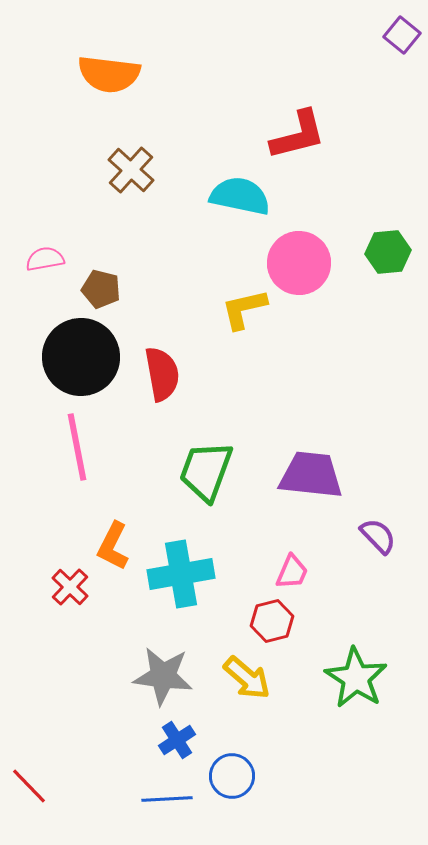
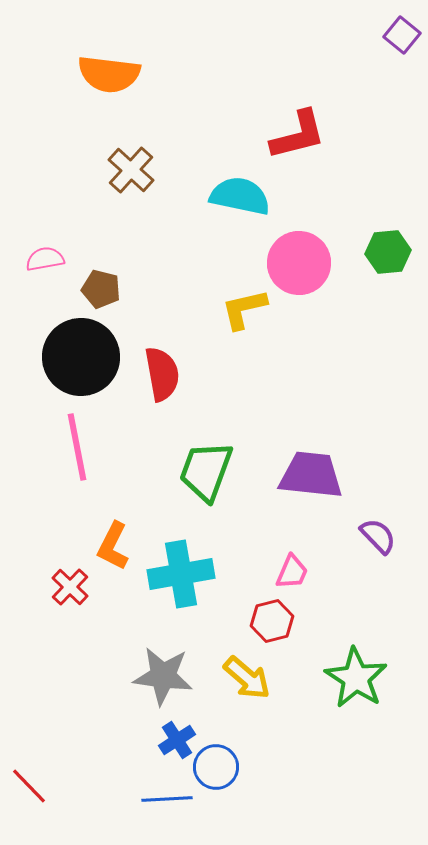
blue circle: moved 16 px left, 9 px up
